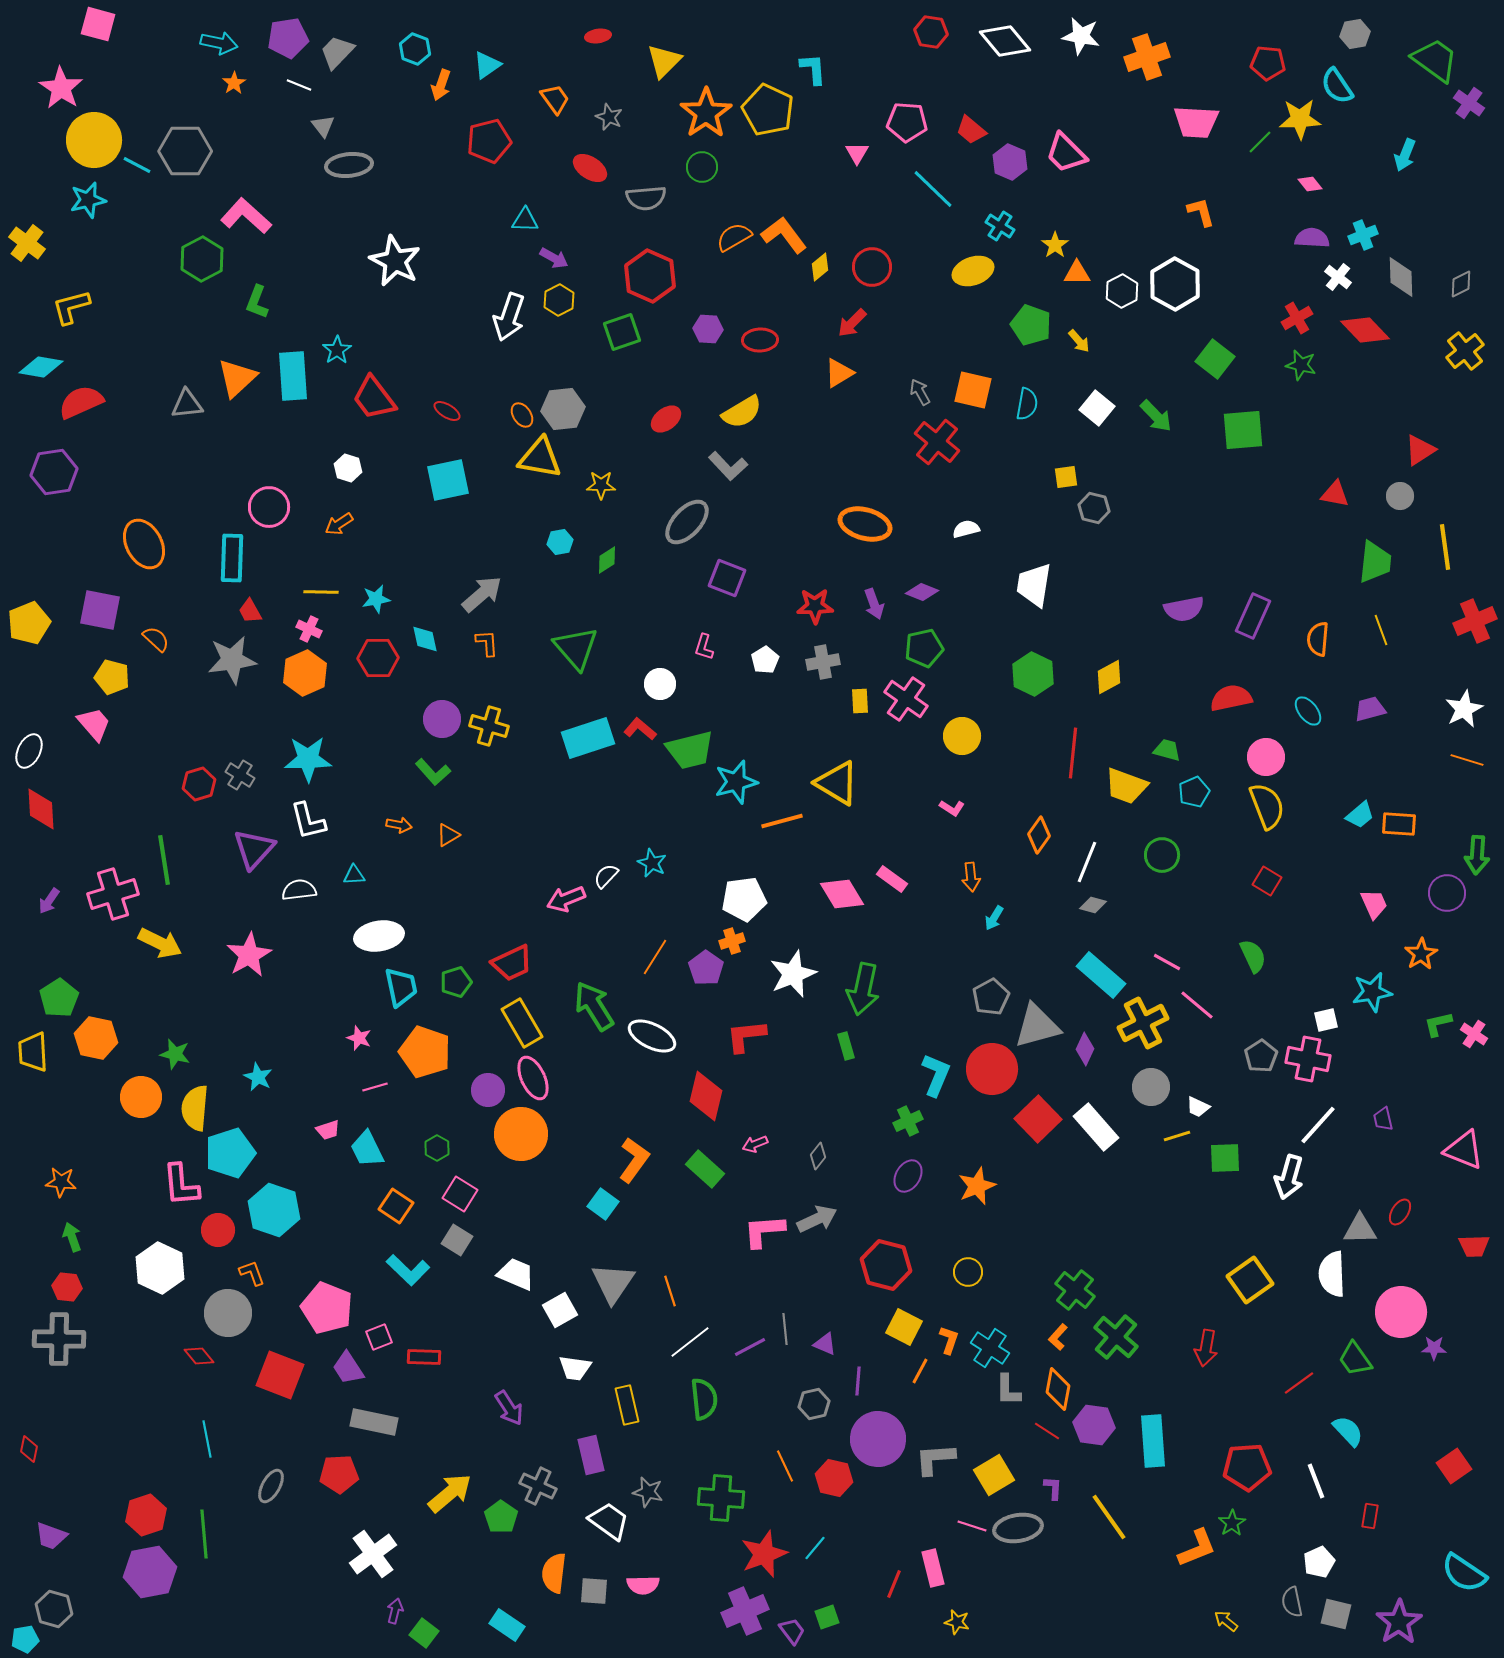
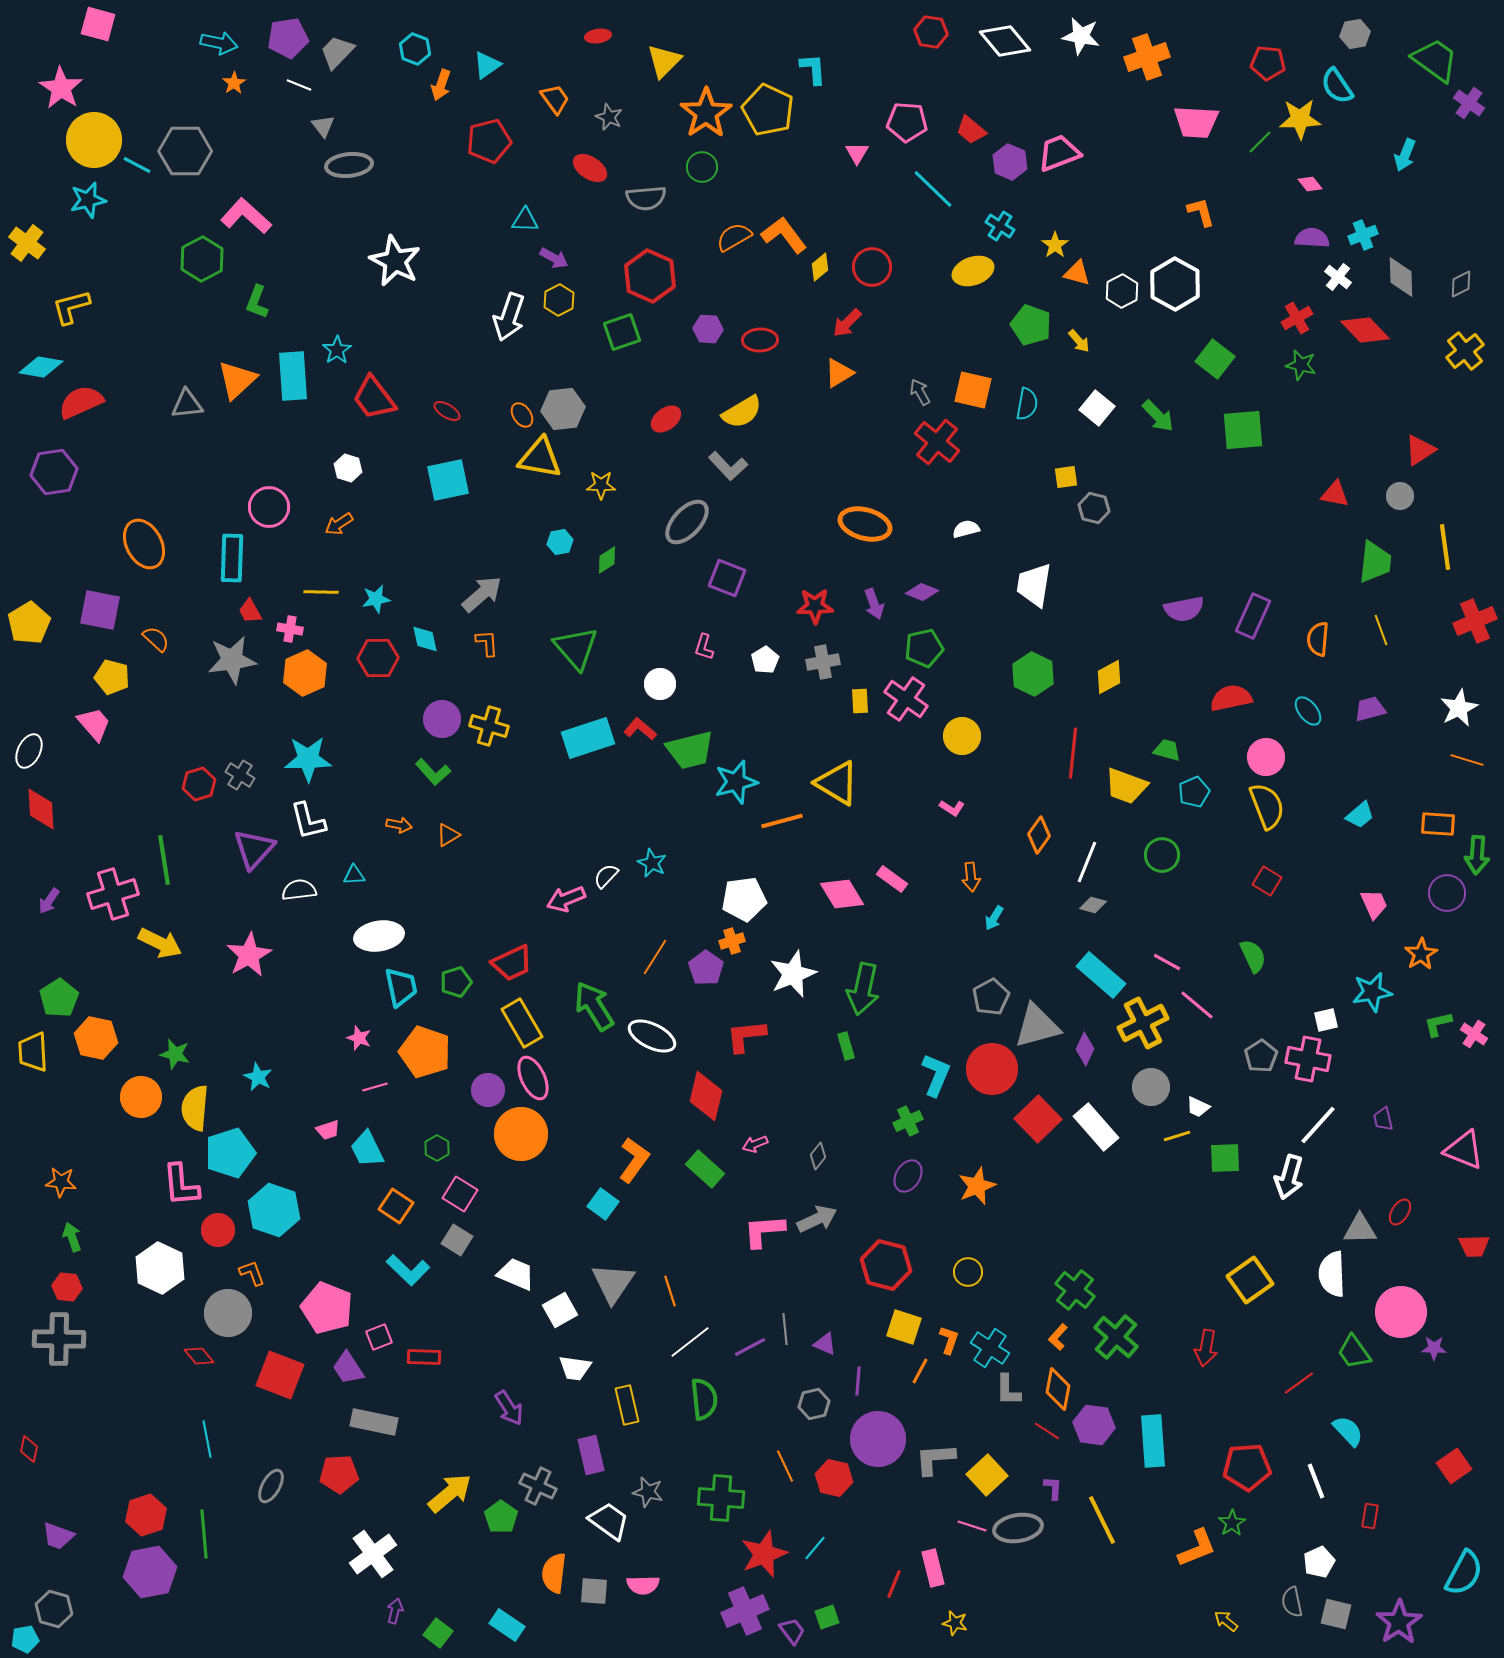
pink trapezoid at (1066, 153): moved 7 px left; rotated 114 degrees clockwise
orange triangle at (1077, 273): rotated 16 degrees clockwise
red arrow at (852, 323): moved 5 px left
orange triangle at (237, 378): moved 2 px down
green arrow at (1156, 416): moved 2 px right
yellow pentagon at (29, 623): rotated 9 degrees counterclockwise
pink cross at (309, 629): moved 19 px left; rotated 15 degrees counterclockwise
white star at (1464, 709): moved 5 px left, 1 px up
orange rectangle at (1399, 824): moved 39 px right
yellow square at (904, 1327): rotated 9 degrees counterclockwise
green trapezoid at (1355, 1359): moved 1 px left, 7 px up
yellow square at (994, 1475): moved 7 px left; rotated 12 degrees counterclockwise
yellow line at (1109, 1517): moved 7 px left, 3 px down; rotated 9 degrees clockwise
purple trapezoid at (51, 1536): moved 7 px right
cyan semicircle at (1464, 1573): rotated 96 degrees counterclockwise
yellow star at (957, 1622): moved 2 px left, 1 px down
green square at (424, 1633): moved 14 px right
